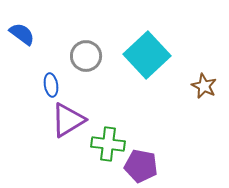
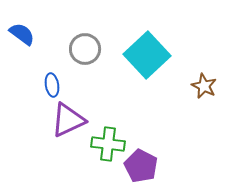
gray circle: moved 1 px left, 7 px up
blue ellipse: moved 1 px right
purple triangle: rotated 6 degrees clockwise
purple pentagon: rotated 16 degrees clockwise
